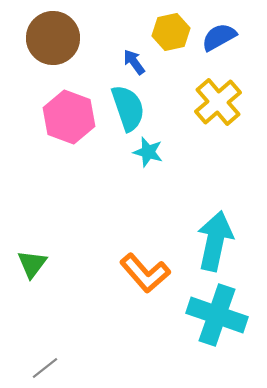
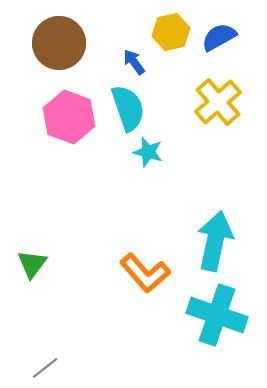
brown circle: moved 6 px right, 5 px down
